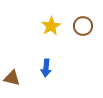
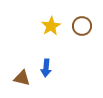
brown circle: moved 1 px left
brown triangle: moved 10 px right
